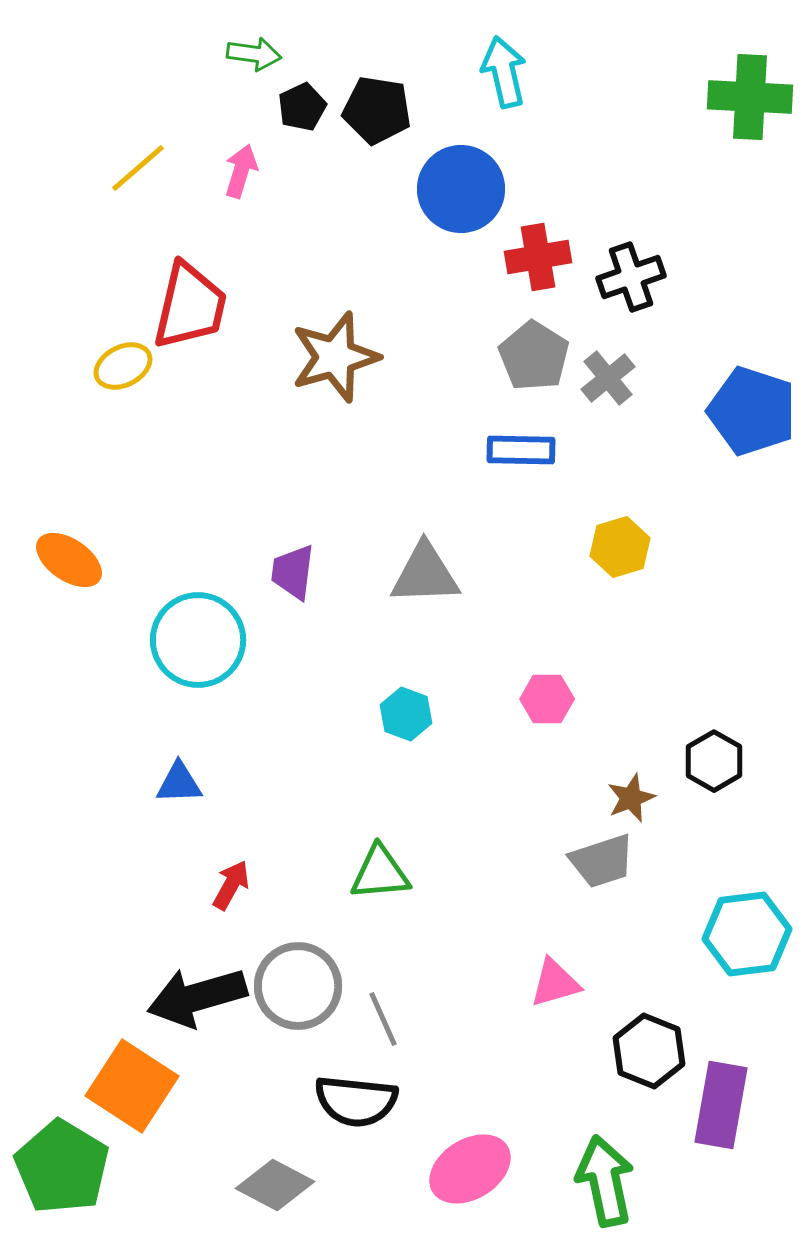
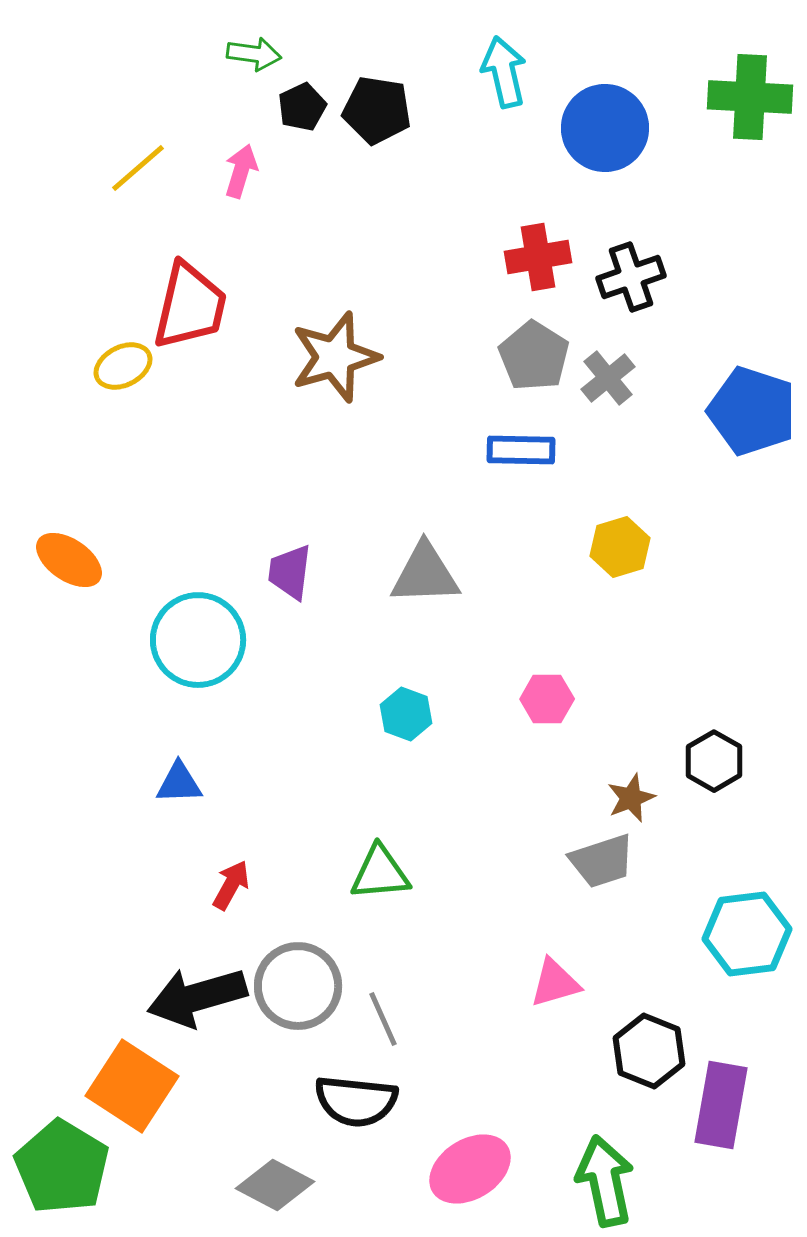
blue circle at (461, 189): moved 144 px right, 61 px up
purple trapezoid at (293, 572): moved 3 px left
